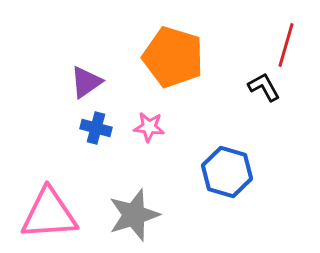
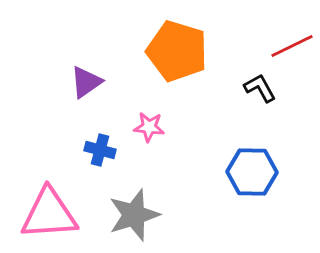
red line: moved 6 px right, 1 px down; rotated 48 degrees clockwise
orange pentagon: moved 4 px right, 6 px up
black L-shape: moved 4 px left, 1 px down
blue cross: moved 4 px right, 22 px down
blue hexagon: moved 25 px right; rotated 15 degrees counterclockwise
